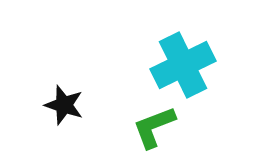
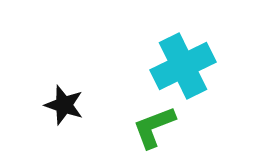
cyan cross: moved 1 px down
